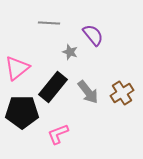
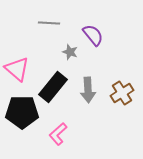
pink triangle: moved 1 px down; rotated 40 degrees counterclockwise
gray arrow: moved 2 px up; rotated 35 degrees clockwise
pink L-shape: rotated 20 degrees counterclockwise
